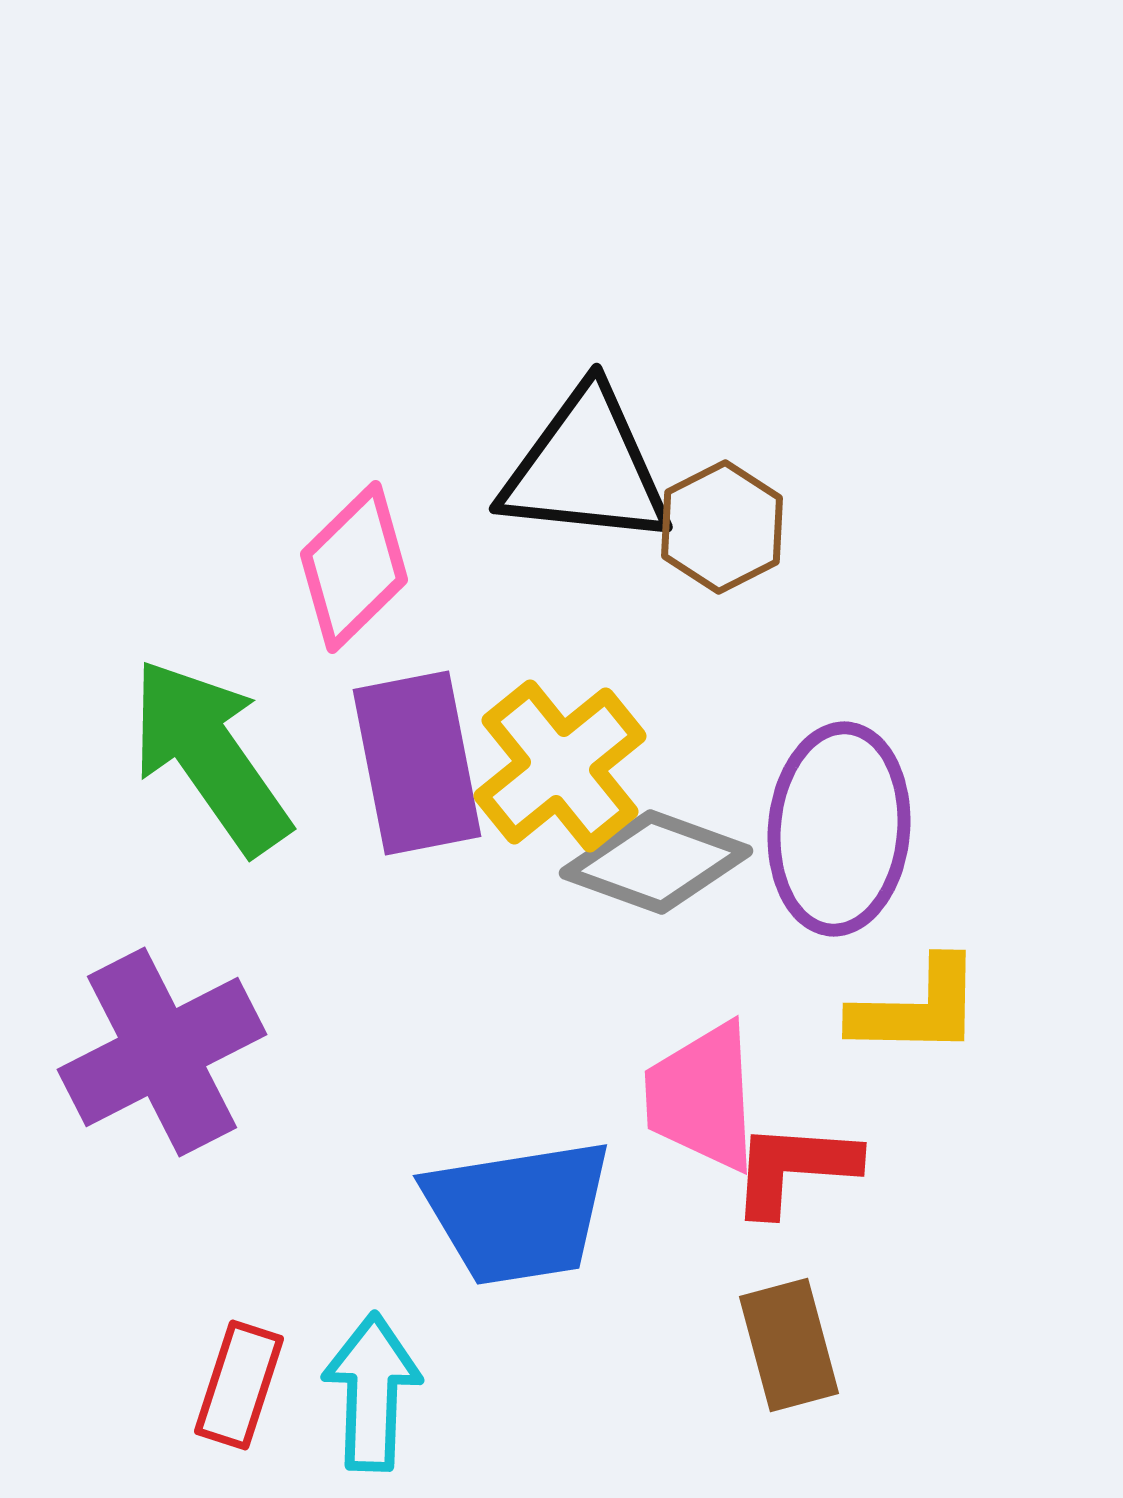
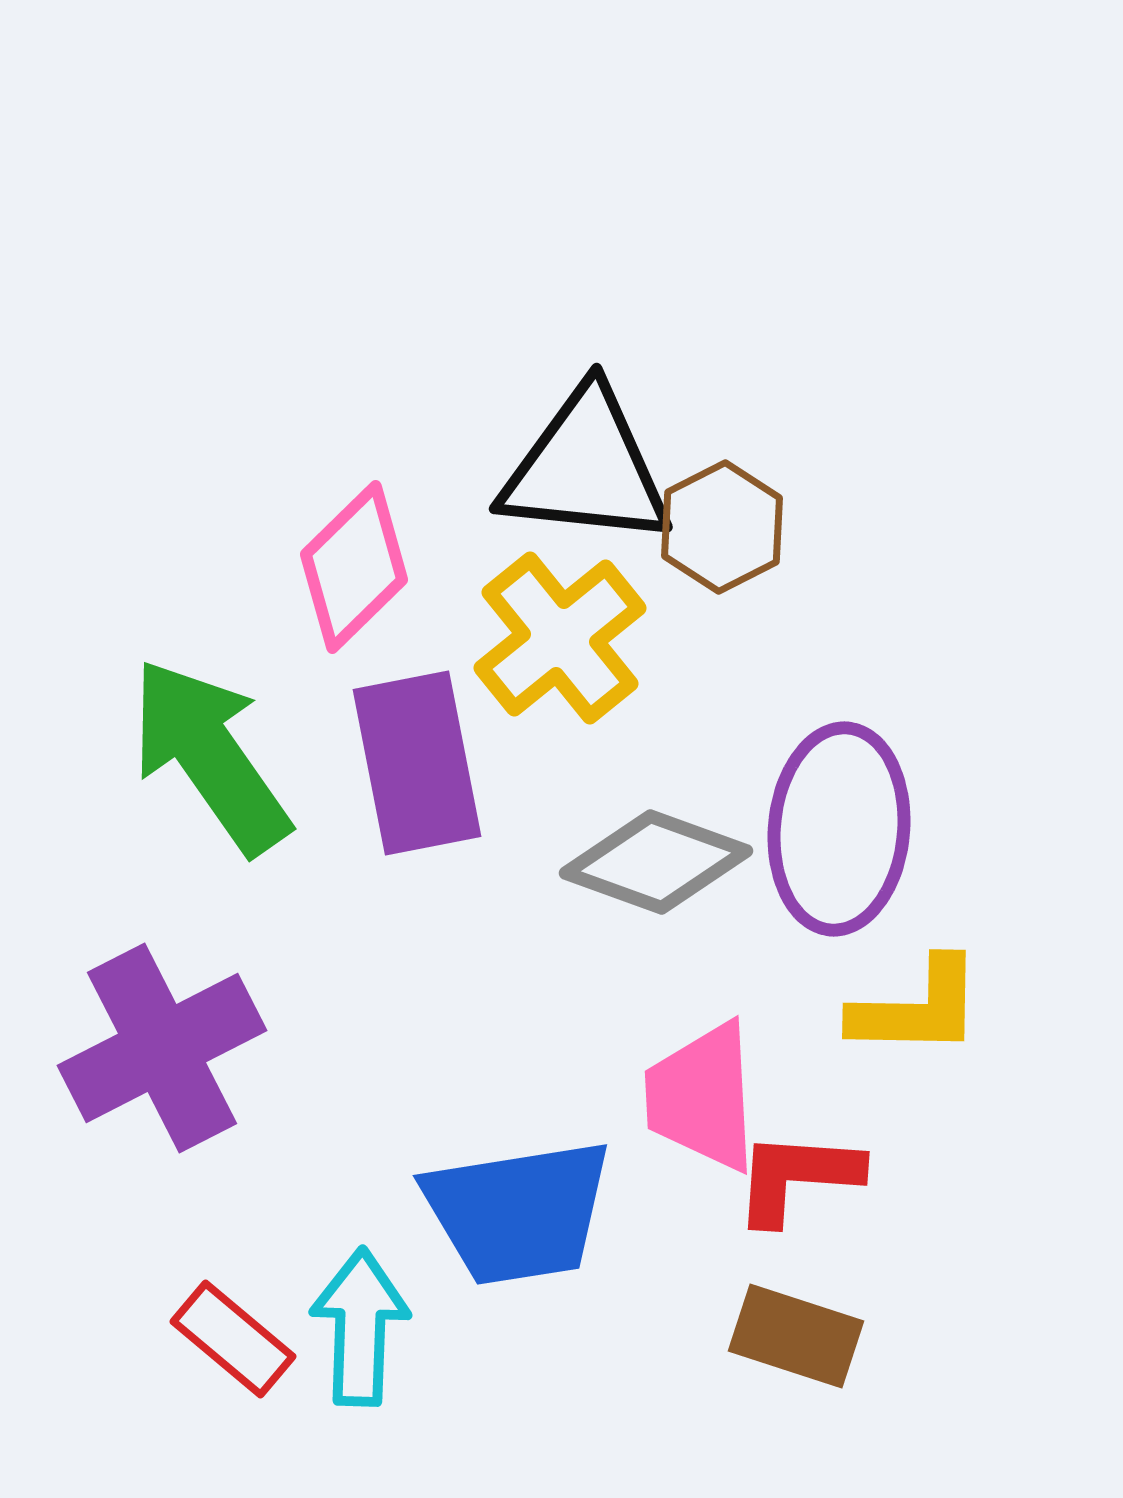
yellow cross: moved 128 px up
purple cross: moved 4 px up
red L-shape: moved 3 px right, 9 px down
brown rectangle: moved 7 px right, 9 px up; rotated 57 degrees counterclockwise
red rectangle: moved 6 px left, 46 px up; rotated 68 degrees counterclockwise
cyan arrow: moved 12 px left, 65 px up
